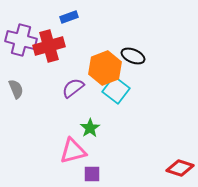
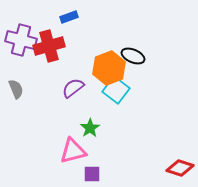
orange hexagon: moved 4 px right
